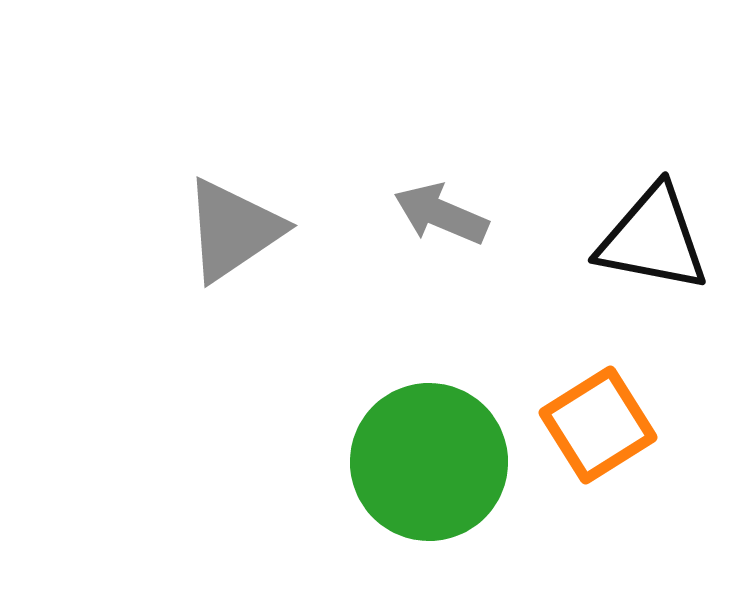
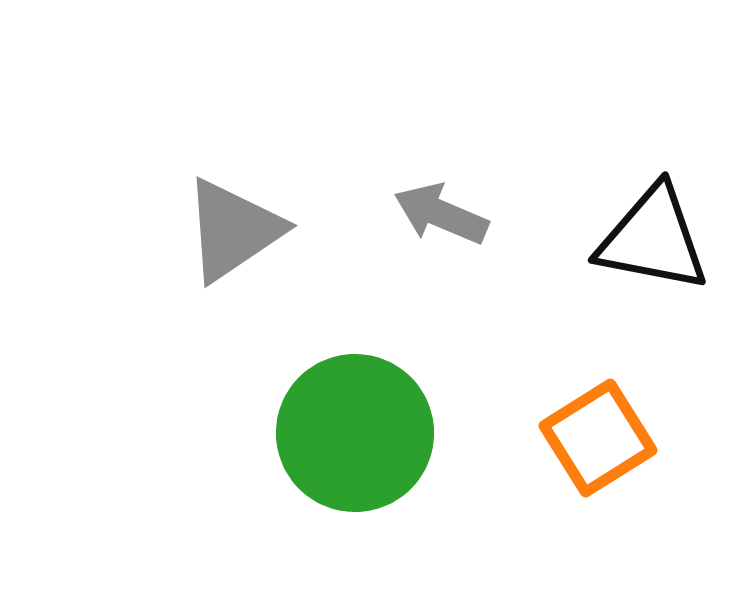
orange square: moved 13 px down
green circle: moved 74 px left, 29 px up
